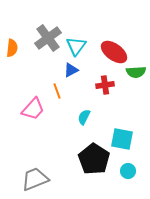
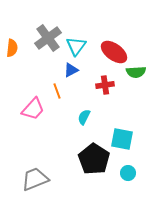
cyan circle: moved 2 px down
